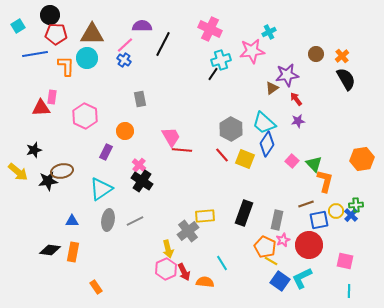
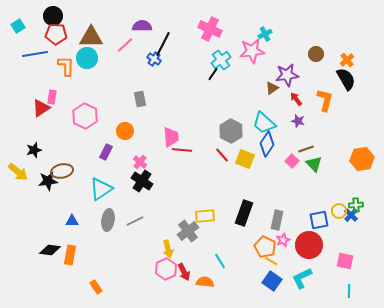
black circle at (50, 15): moved 3 px right, 1 px down
cyan cross at (269, 32): moved 4 px left, 2 px down
brown triangle at (92, 34): moved 1 px left, 3 px down
orange cross at (342, 56): moved 5 px right, 4 px down
blue cross at (124, 60): moved 30 px right, 1 px up
cyan cross at (221, 60): rotated 18 degrees counterclockwise
red triangle at (41, 108): rotated 30 degrees counterclockwise
purple star at (298, 121): rotated 24 degrees clockwise
gray hexagon at (231, 129): moved 2 px down
pink trapezoid at (171, 137): rotated 25 degrees clockwise
pink cross at (139, 165): moved 1 px right, 3 px up
orange L-shape at (325, 181): moved 81 px up
brown line at (306, 204): moved 55 px up
yellow circle at (336, 211): moved 3 px right
orange rectangle at (73, 252): moved 3 px left, 3 px down
cyan line at (222, 263): moved 2 px left, 2 px up
blue square at (280, 281): moved 8 px left
